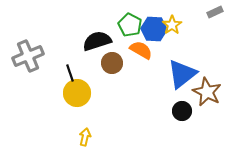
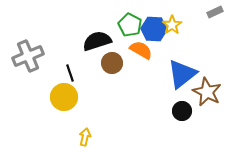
yellow circle: moved 13 px left, 4 px down
